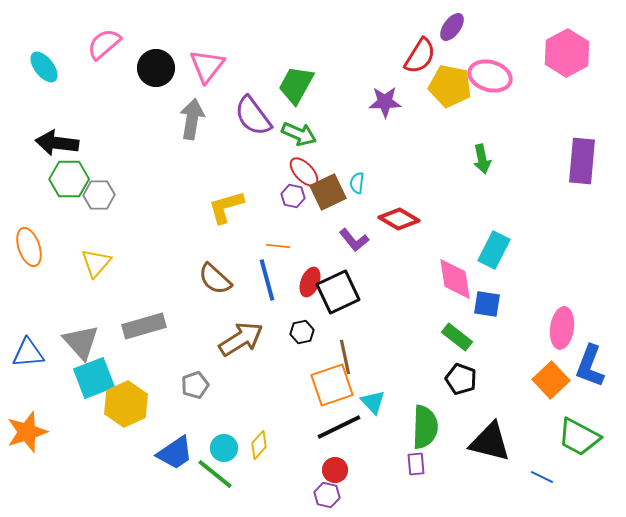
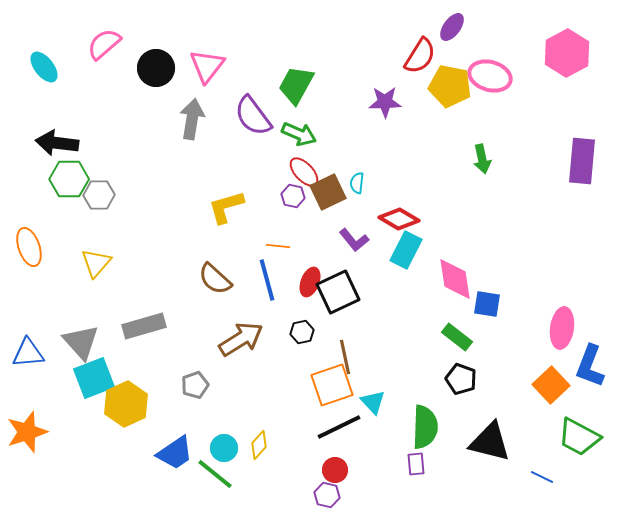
cyan rectangle at (494, 250): moved 88 px left
orange square at (551, 380): moved 5 px down
